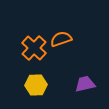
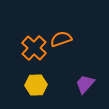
purple trapezoid: rotated 35 degrees counterclockwise
